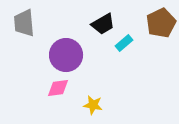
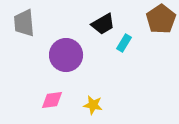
brown pentagon: moved 4 px up; rotated 8 degrees counterclockwise
cyan rectangle: rotated 18 degrees counterclockwise
pink diamond: moved 6 px left, 12 px down
